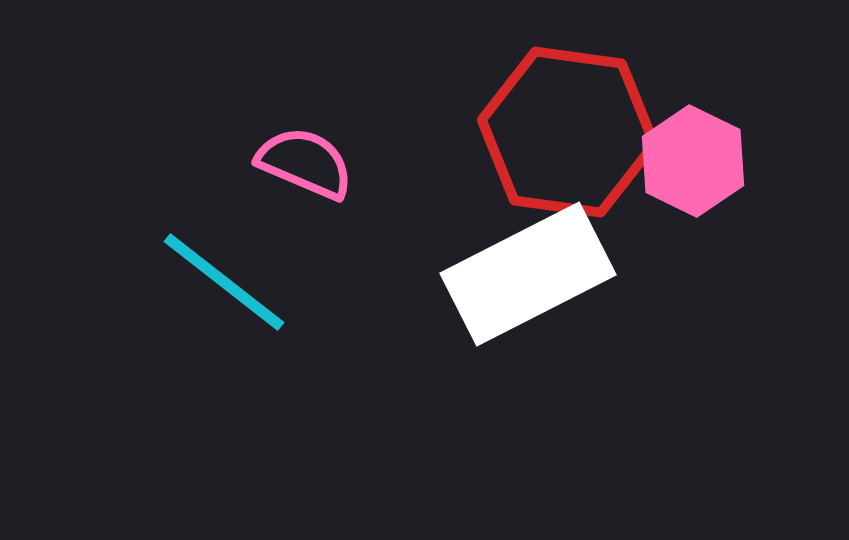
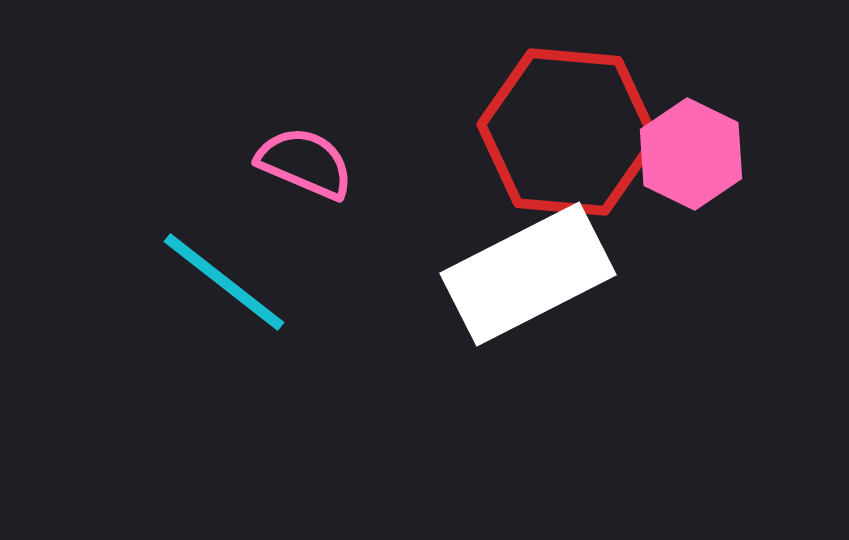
red hexagon: rotated 3 degrees counterclockwise
pink hexagon: moved 2 px left, 7 px up
